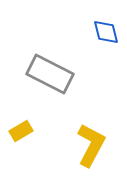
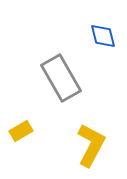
blue diamond: moved 3 px left, 4 px down
gray rectangle: moved 11 px right, 4 px down; rotated 33 degrees clockwise
